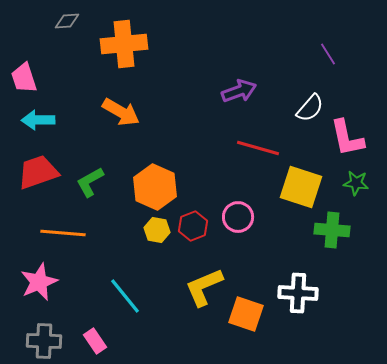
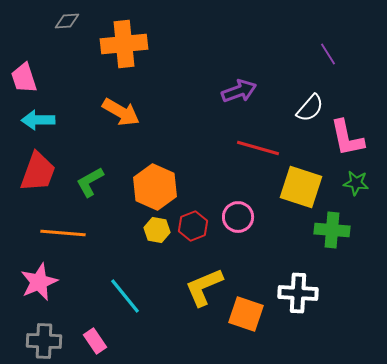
red trapezoid: rotated 129 degrees clockwise
